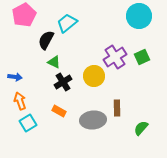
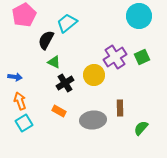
yellow circle: moved 1 px up
black cross: moved 2 px right, 1 px down
brown rectangle: moved 3 px right
cyan square: moved 4 px left
